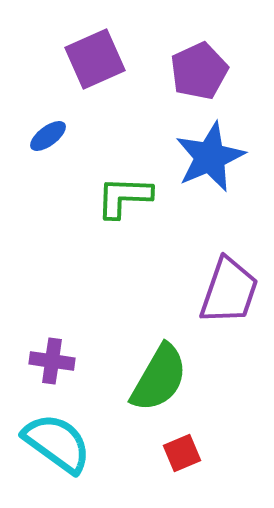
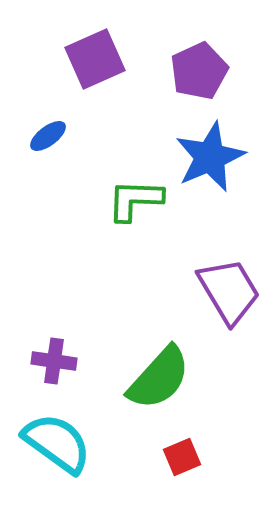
green L-shape: moved 11 px right, 3 px down
purple trapezoid: rotated 50 degrees counterclockwise
purple cross: moved 2 px right
green semicircle: rotated 12 degrees clockwise
red square: moved 4 px down
